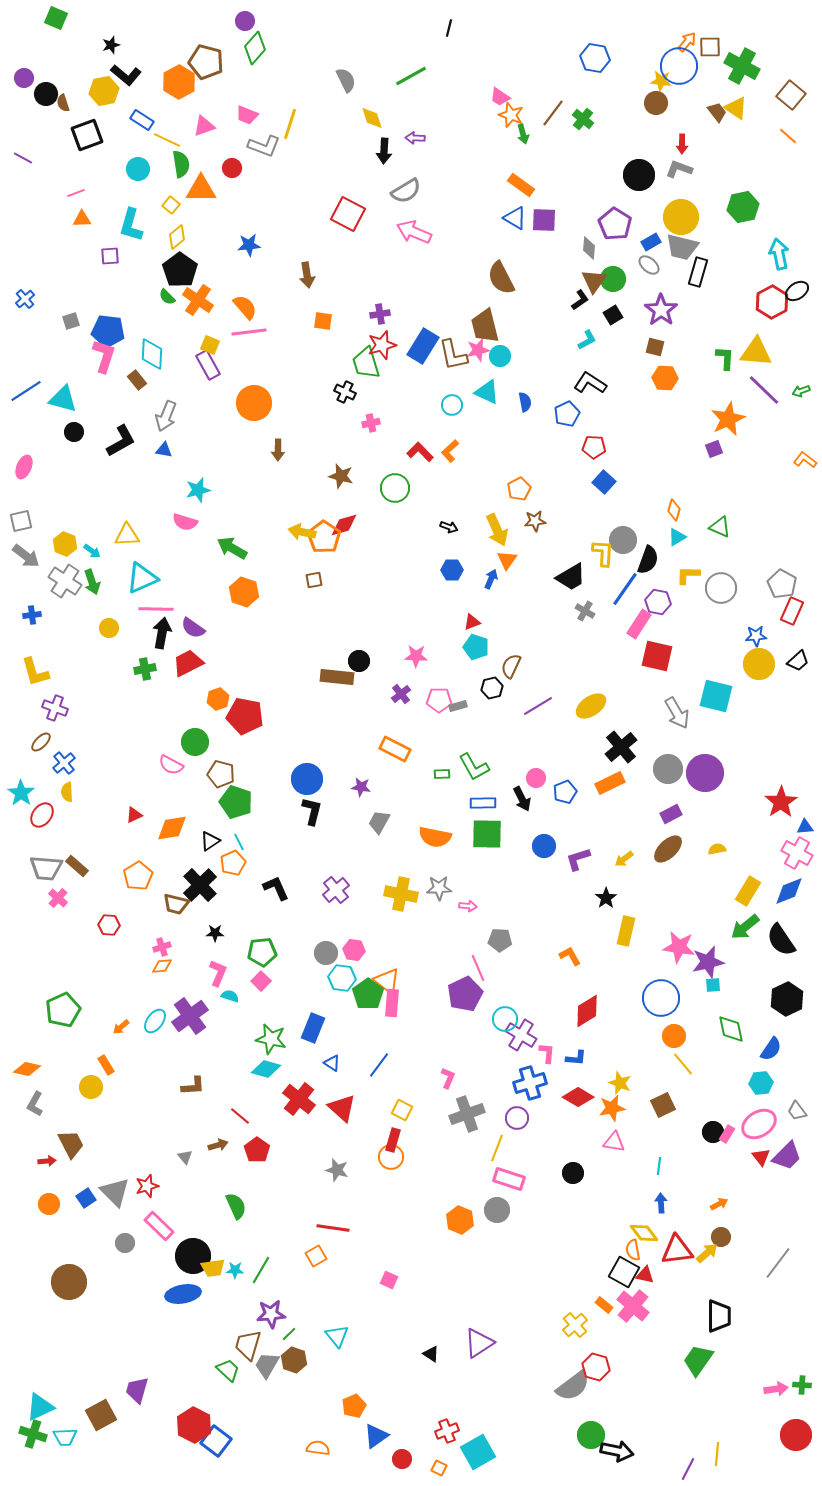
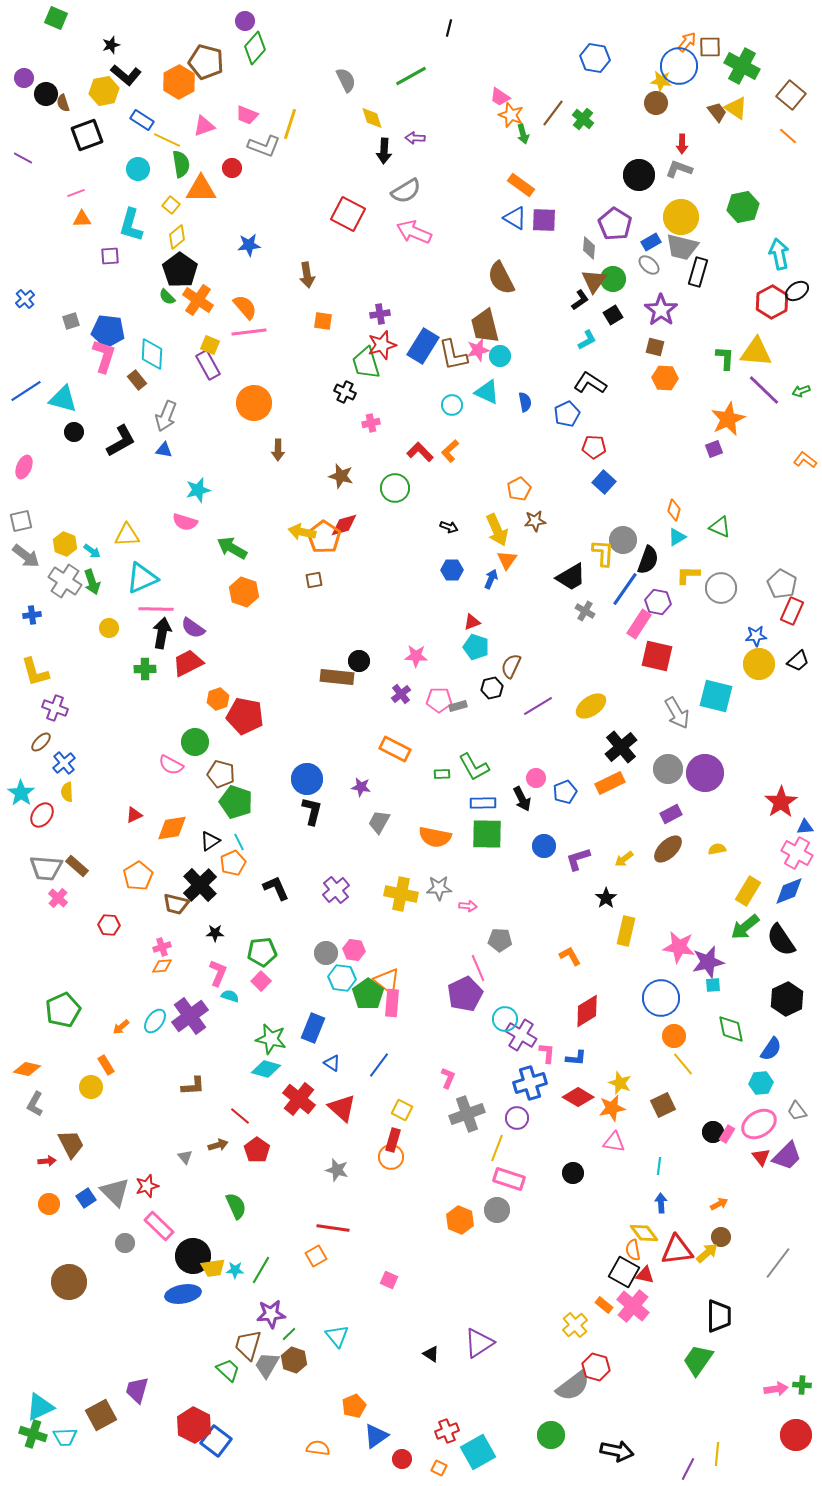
green cross at (145, 669): rotated 10 degrees clockwise
green circle at (591, 1435): moved 40 px left
